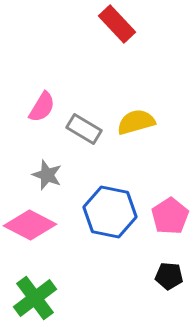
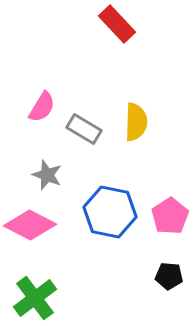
yellow semicircle: rotated 108 degrees clockwise
